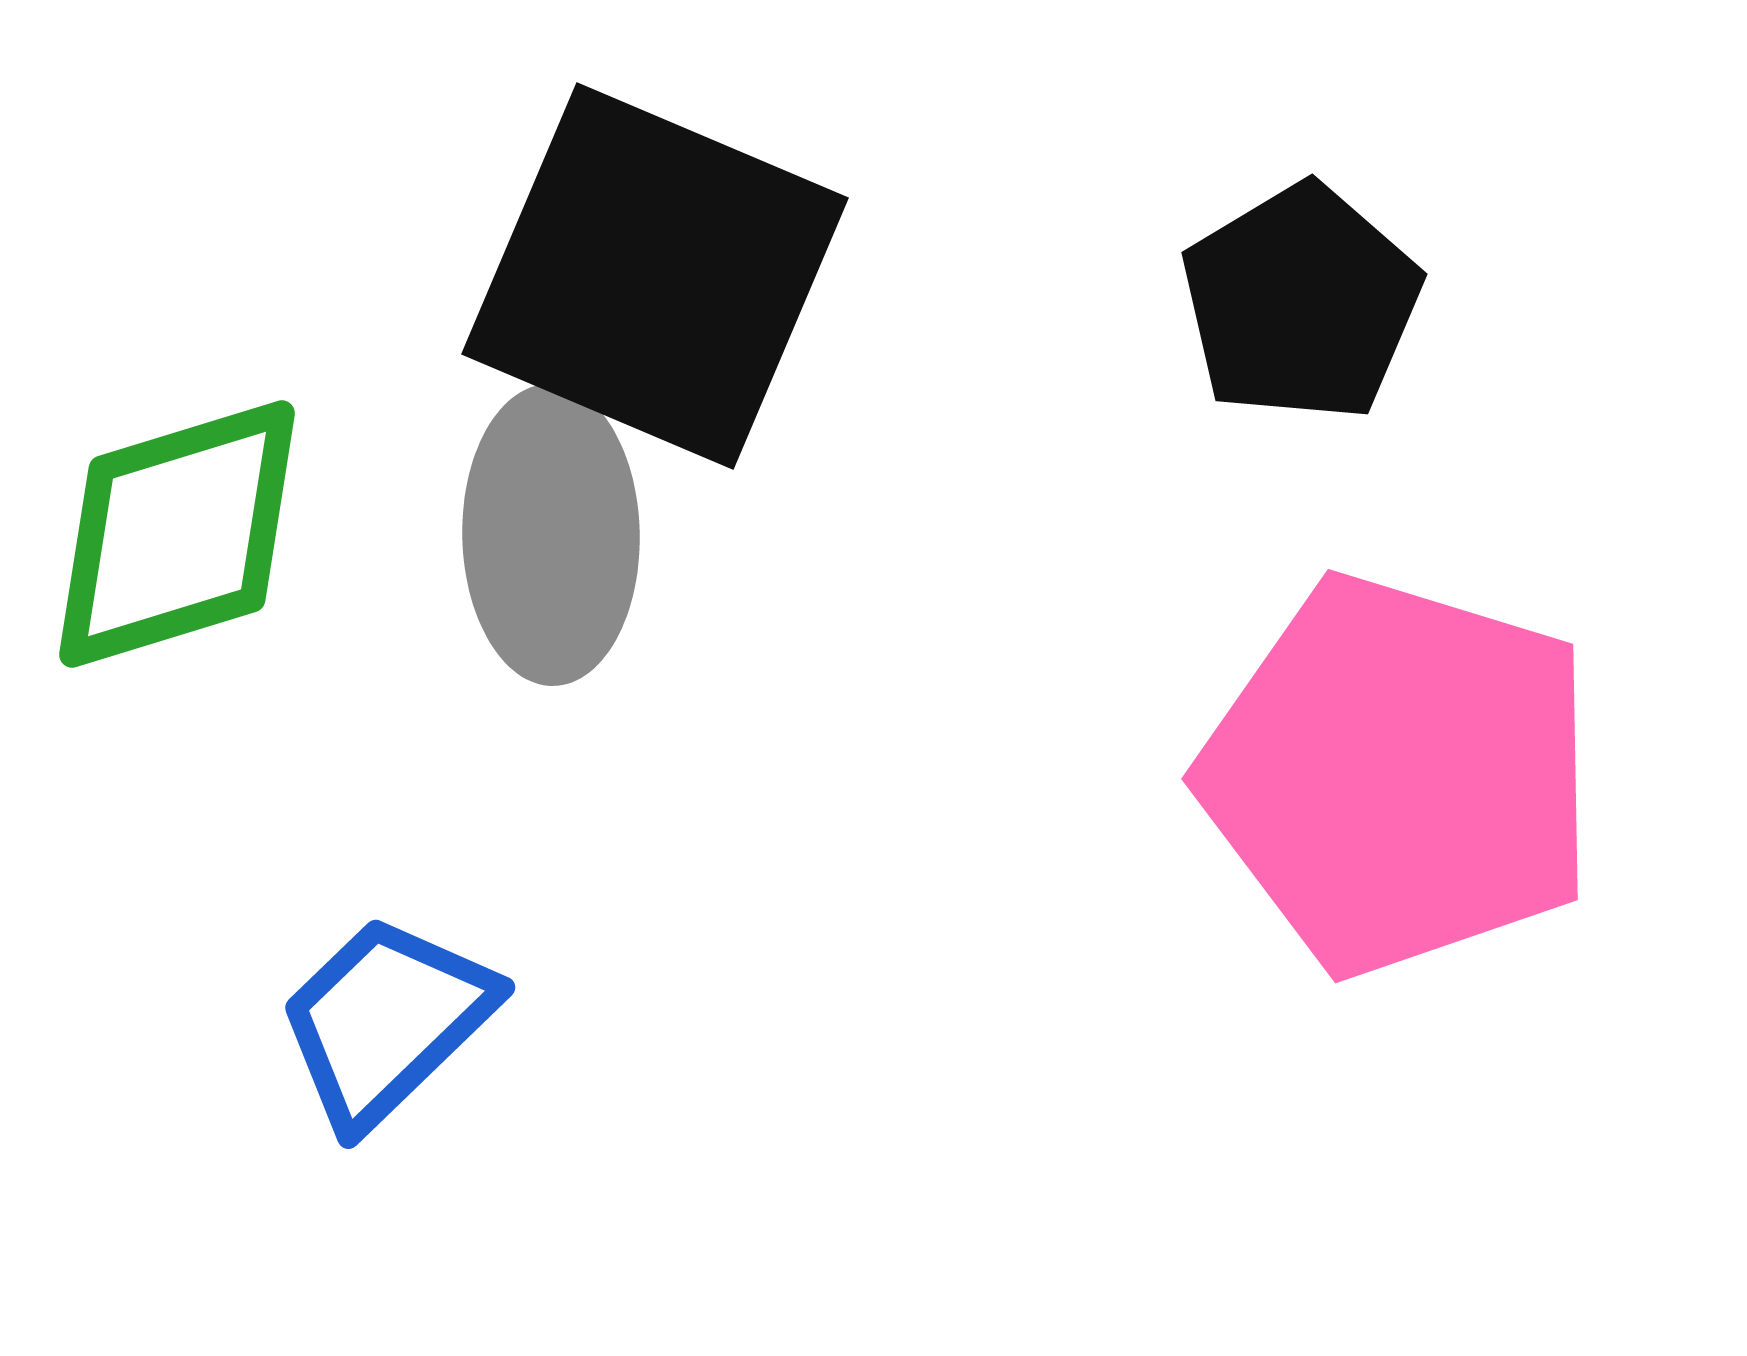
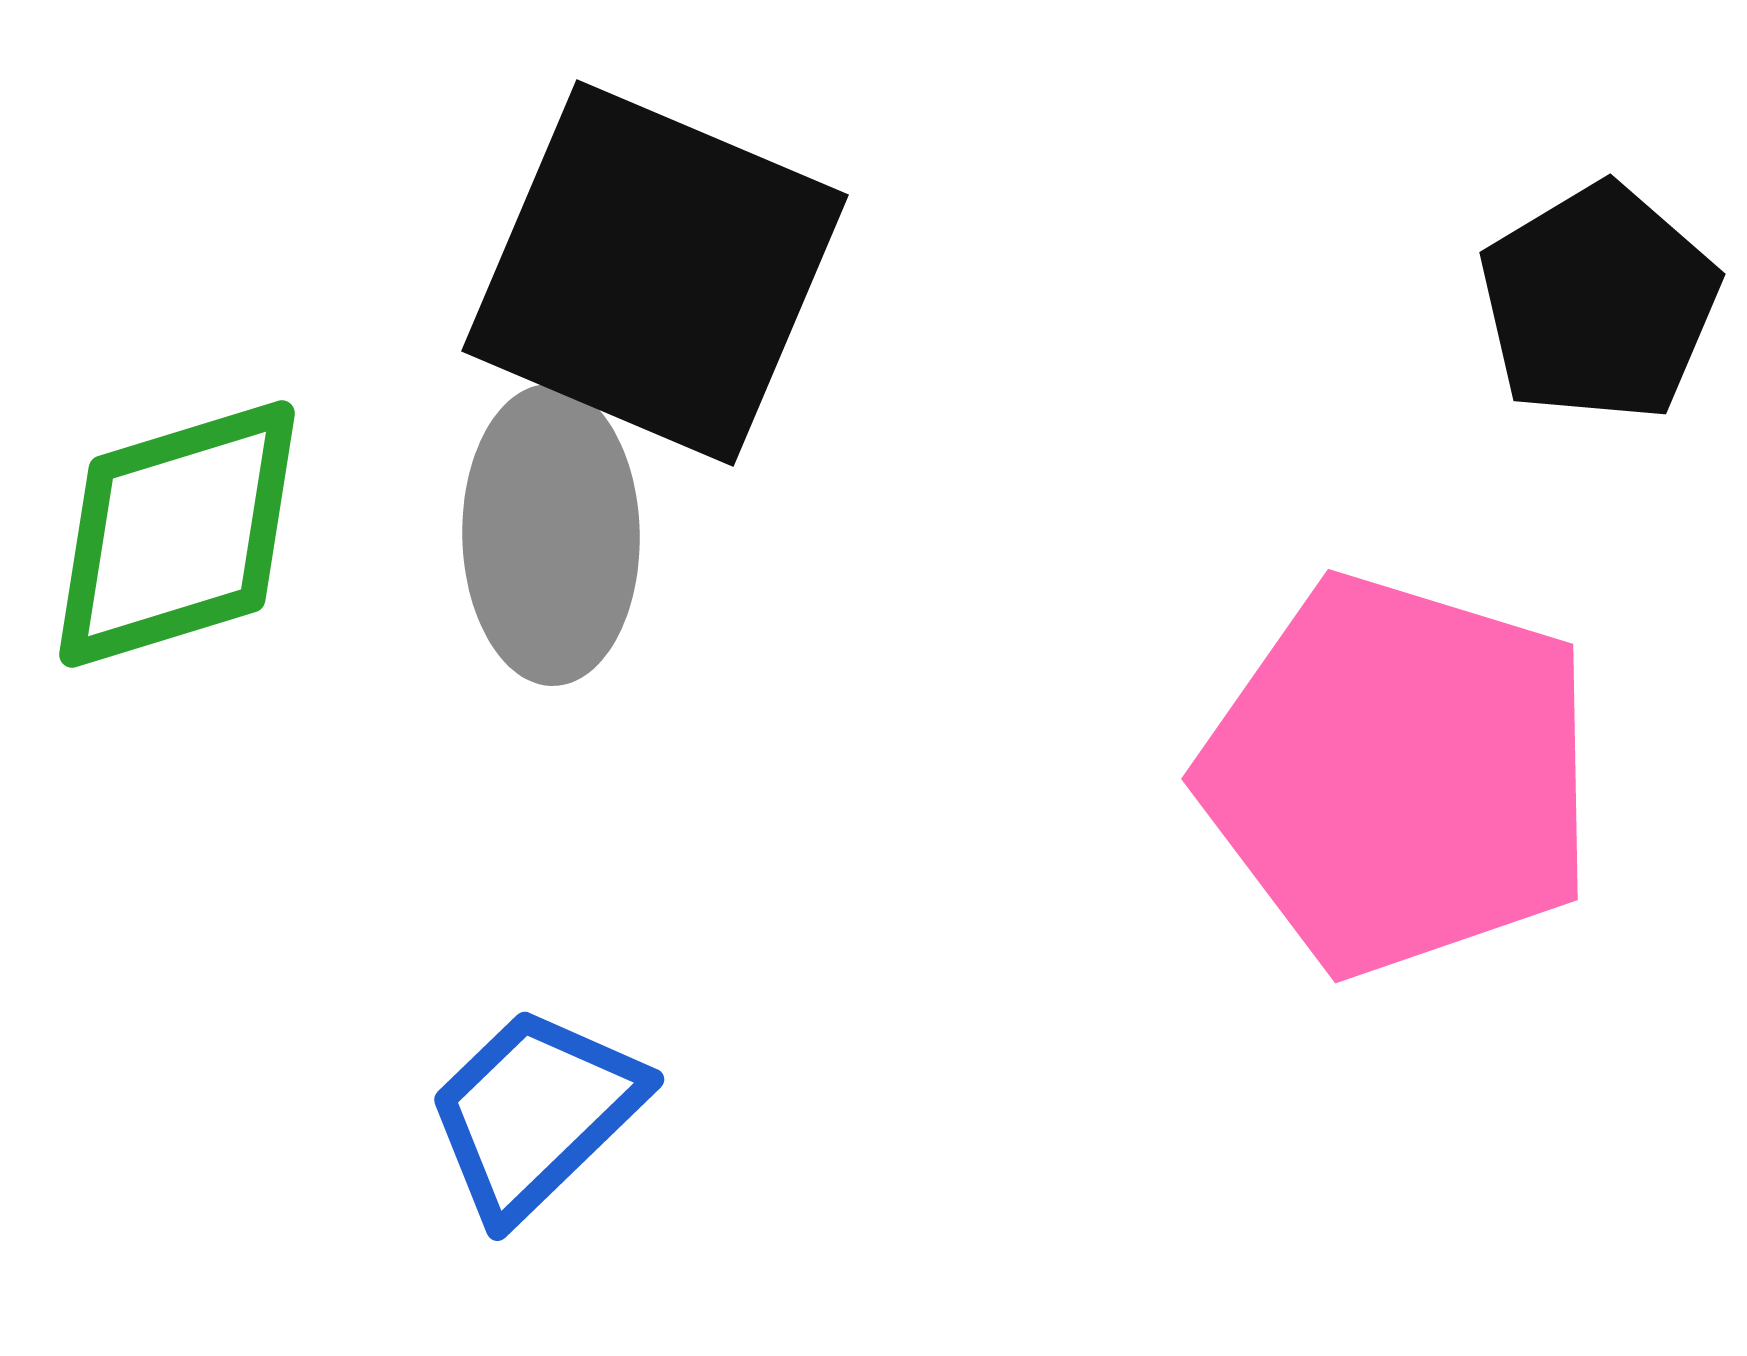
black square: moved 3 px up
black pentagon: moved 298 px right
blue trapezoid: moved 149 px right, 92 px down
